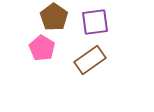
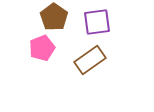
purple square: moved 2 px right
pink pentagon: rotated 20 degrees clockwise
